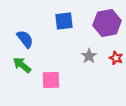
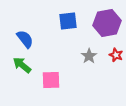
blue square: moved 4 px right
red star: moved 3 px up
